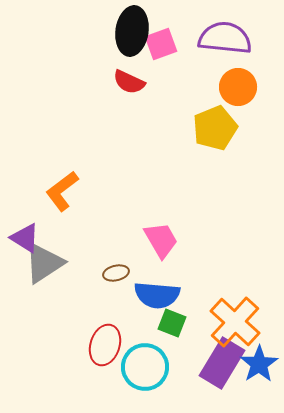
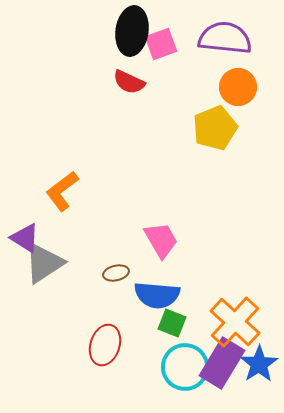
cyan circle: moved 40 px right
